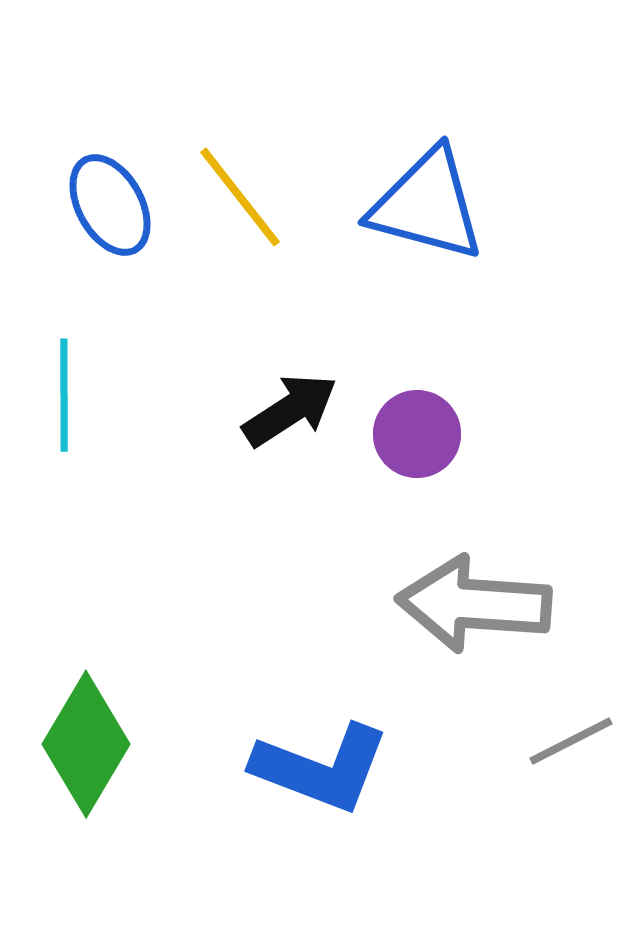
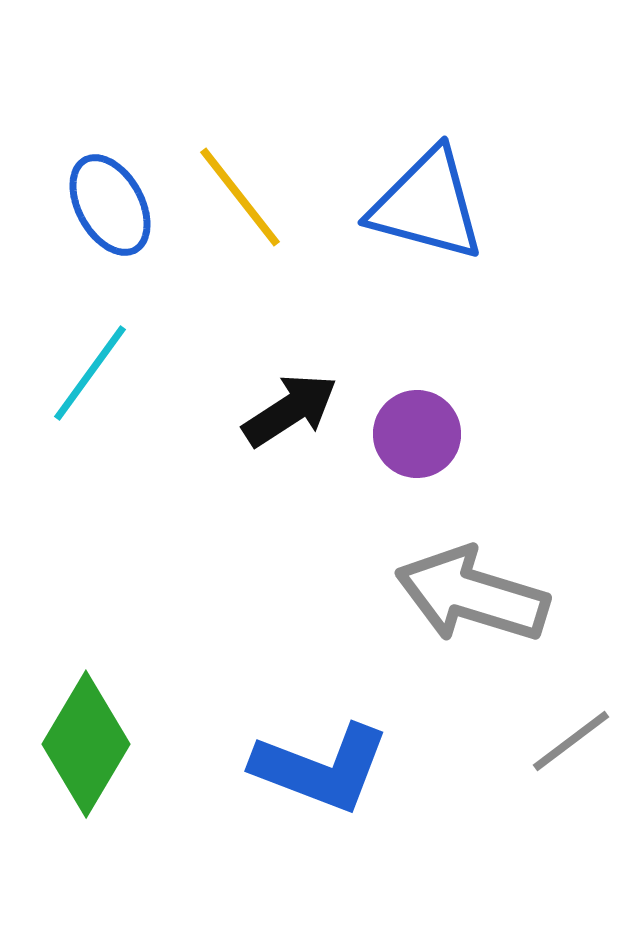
cyan line: moved 26 px right, 22 px up; rotated 36 degrees clockwise
gray arrow: moved 2 px left, 9 px up; rotated 13 degrees clockwise
gray line: rotated 10 degrees counterclockwise
